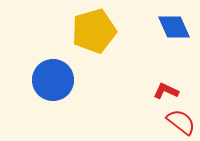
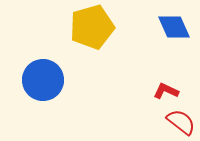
yellow pentagon: moved 2 px left, 4 px up
blue circle: moved 10 px left
